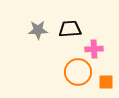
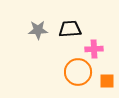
orange square: moved 1 px right, 1 px up
